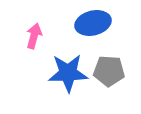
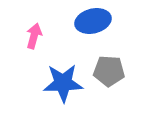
blue ellipse: moved 2 px up
blue star: moved 5 px left, 10 px down
